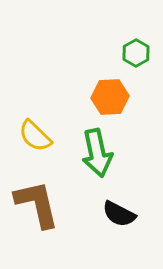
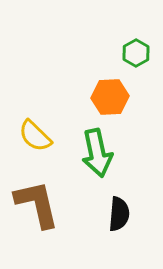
black semicircle: rotated 112 degrees counterclockwise
